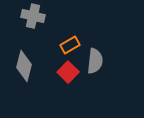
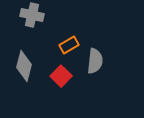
gray cross: moved 1 px left, 1 px up
orange rectangle: moved 1 px left
red square: moved 7 px left, 4 px down
